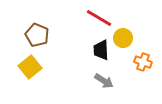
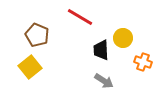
red line: moved 19 px left, 1 px up
